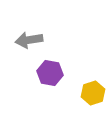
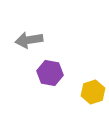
yellow hexagon: moved 1 px up
